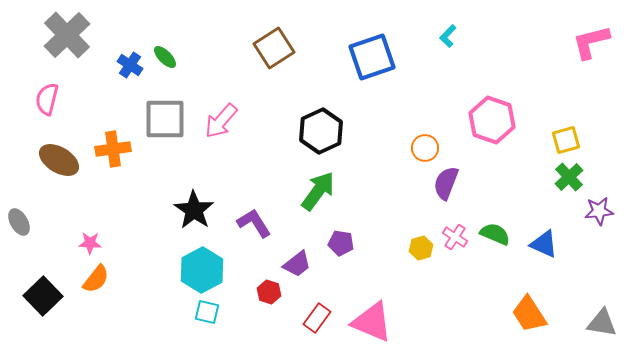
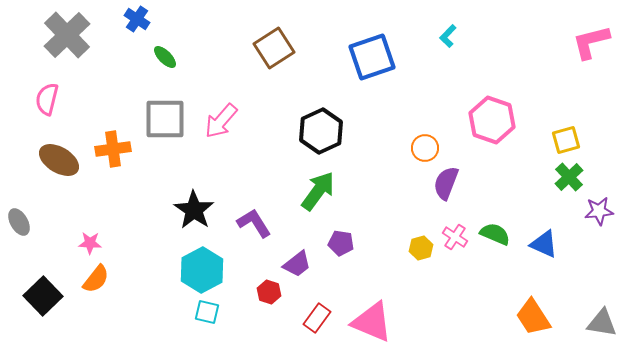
blue cross: moved 7 px right, 46 px up
orange trapezoid: moved 4 px right, 3 px down
